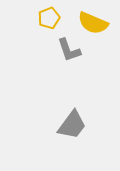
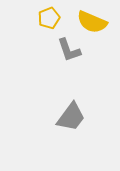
yellow semicircle: moved 1 px left, 1 px up
gray trapezoid: moved 1 px left, 8 px up
